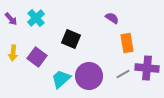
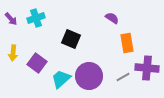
cyan cross: rotated 24 degrees clockwise
purple square: moved 6 px down
gray line: moved 3 px down
